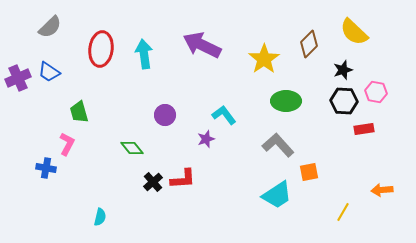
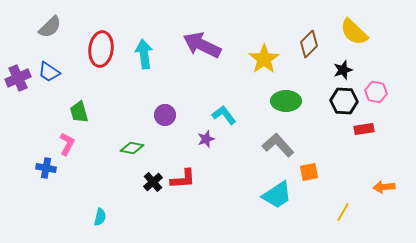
green diamond: rotated 40 degrees counterclockwise
orange arrow: moved 2 px right, 3 px up
